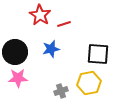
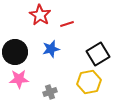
red line: moved 3 px right
black square: rotated 35 degrees counterclockwise
pink star: moved 1 px right, 1 px down
yellow hexagon: moved 1 px up
gray cross: moved 11 px left, 1 px down
